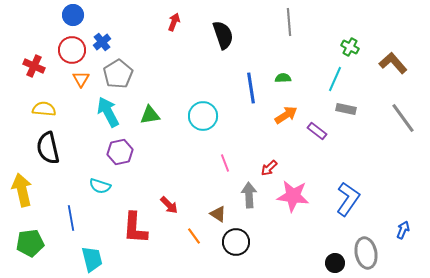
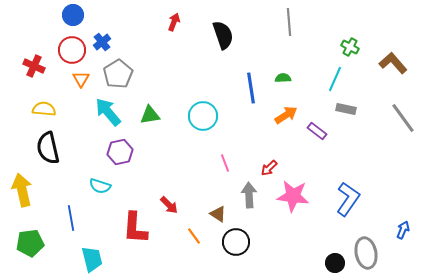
cyan arrow at (108, 112): rotated 12 degrees counterclockwise
